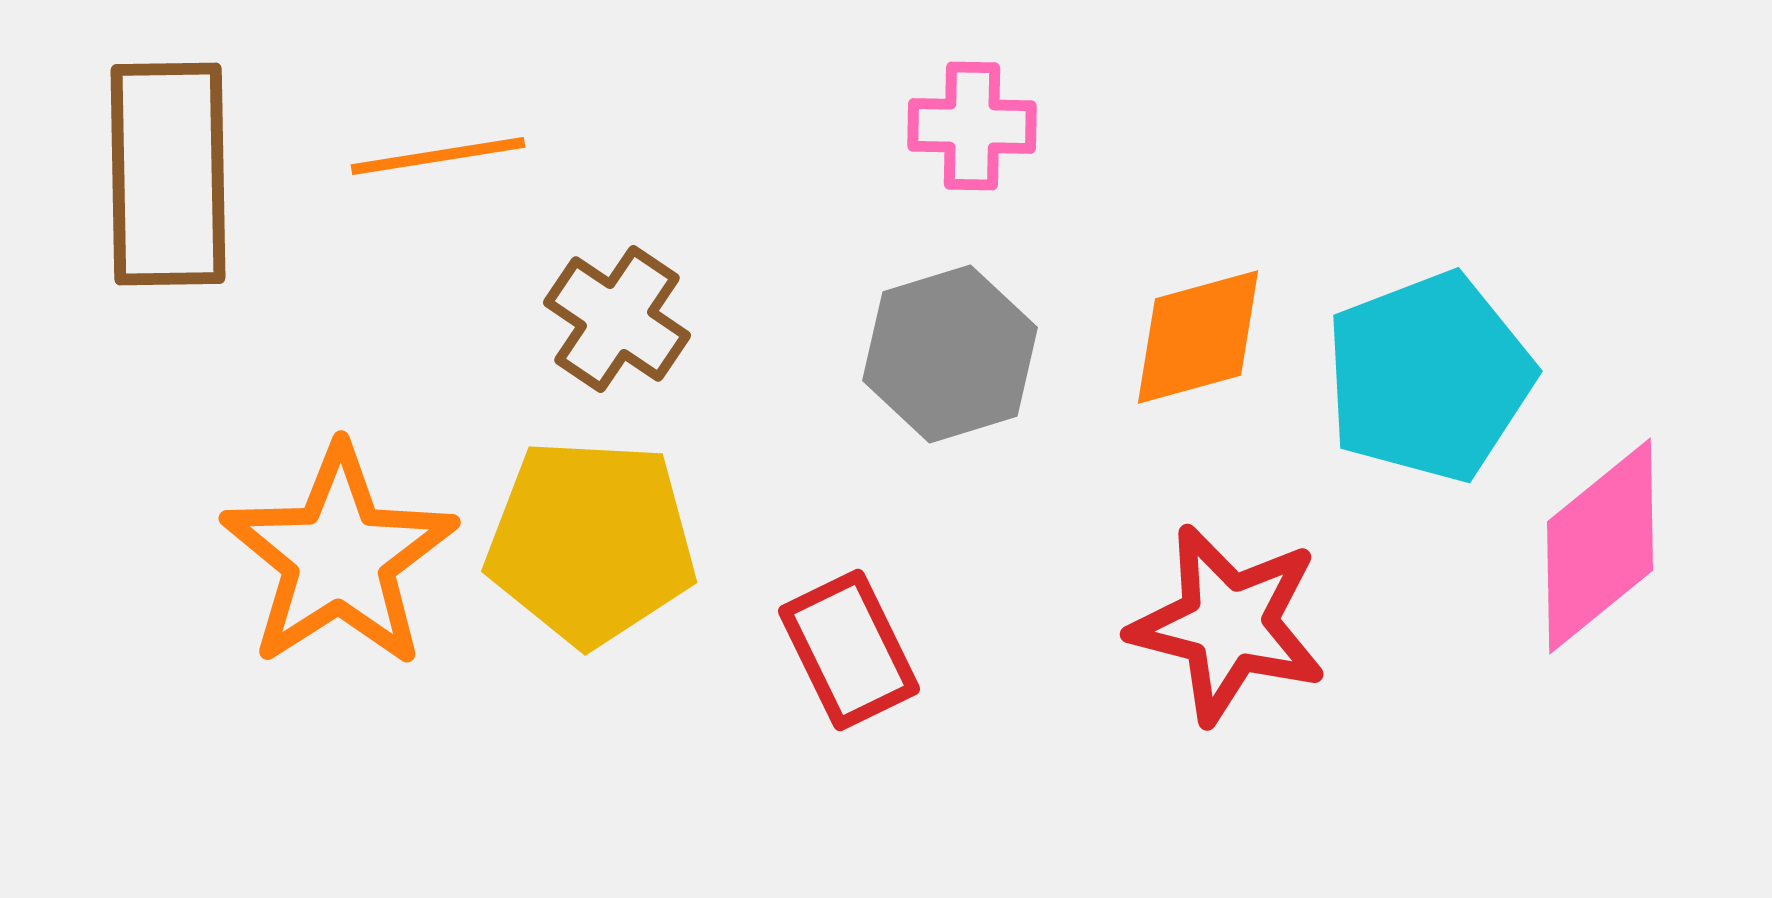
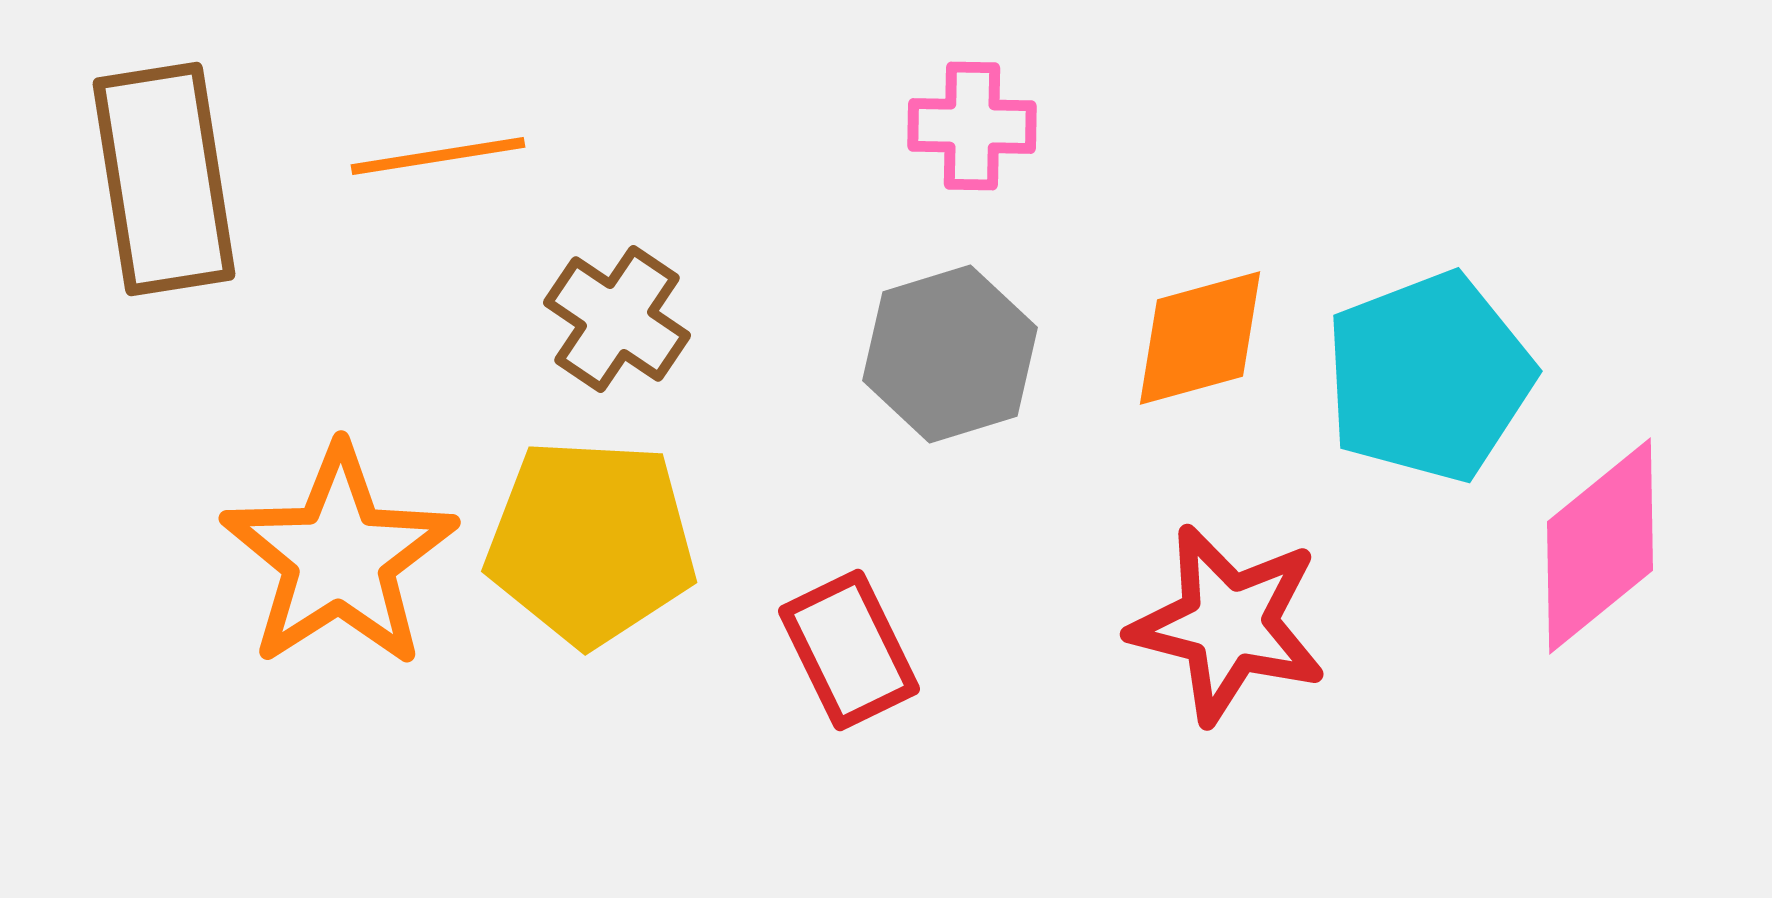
brown rectangle: moved 4 px left, 5 px down; rotated 8 degrees counterclockwise
orange diamond: moved 2 px right, 1 px down
